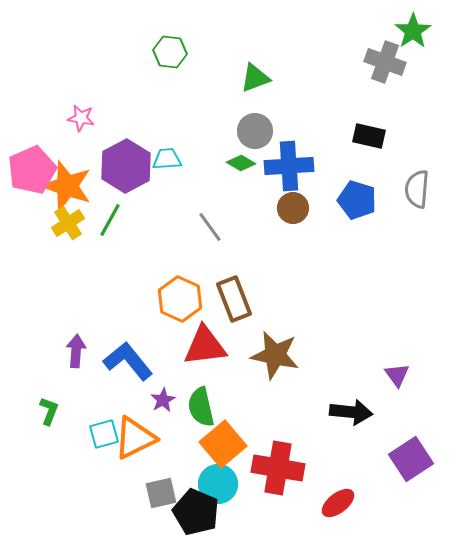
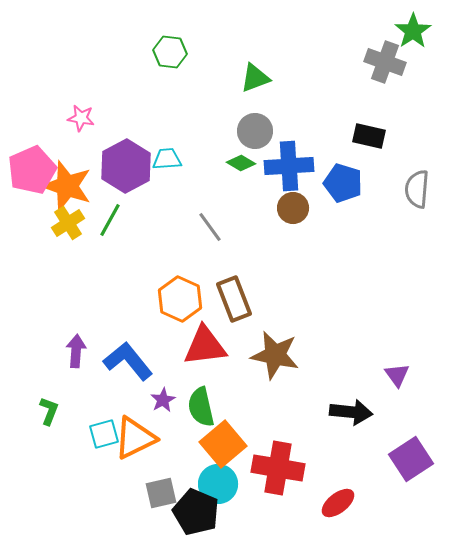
blue pentagon: moved 14 px left, 17 px up
